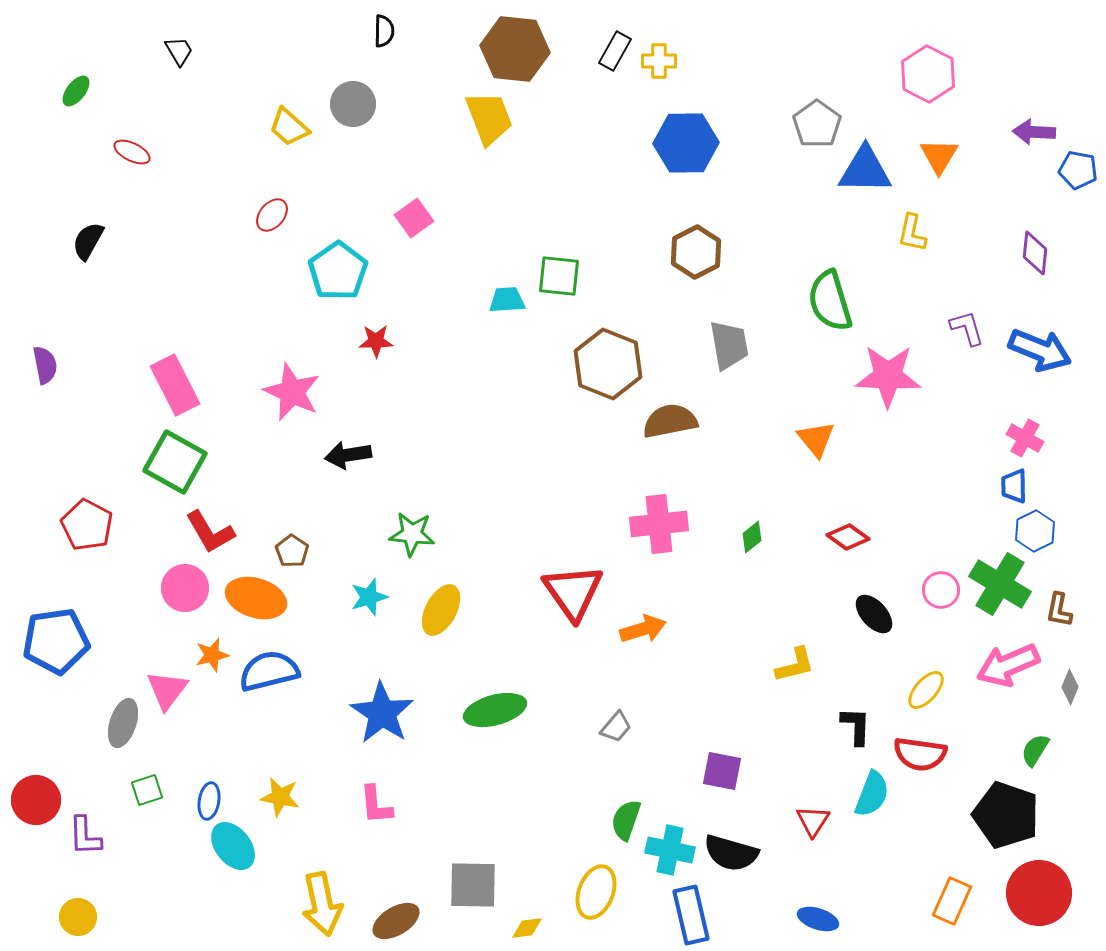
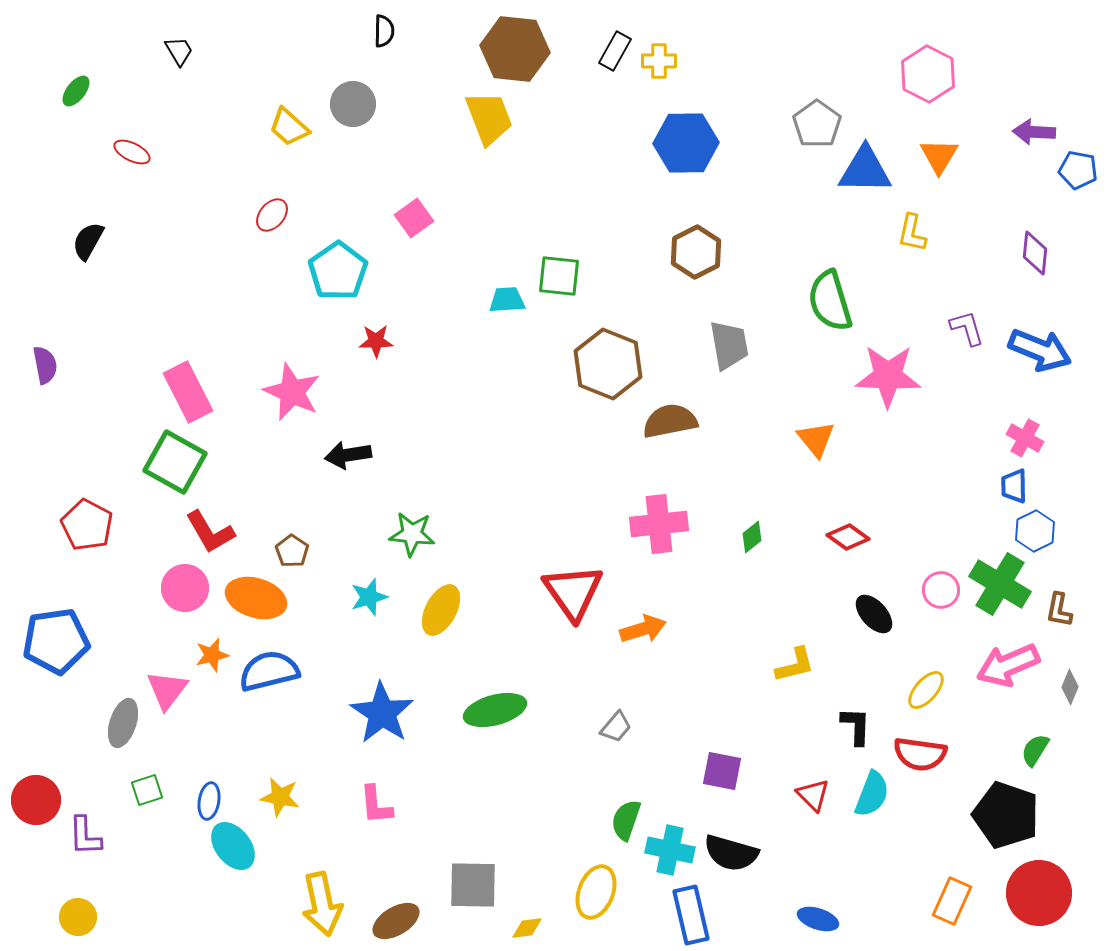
pink rectangle at (175, 385): moved 13 px right, 7 px down
red triangle at (813, 821): moved 26 px up; rotated 18 degrees counterclockwise
